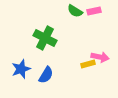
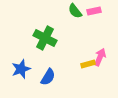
green semicircle: rotated 21 degrees clockwise
pink arrow: rotated 78 degrees counterclockwise
blue semicircle: moved 2 px right, 2 px down
